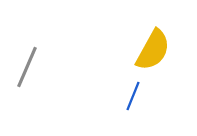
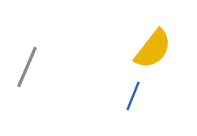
yellow semicircle: moved 1 px up; rotated 9 degrees clockwise
